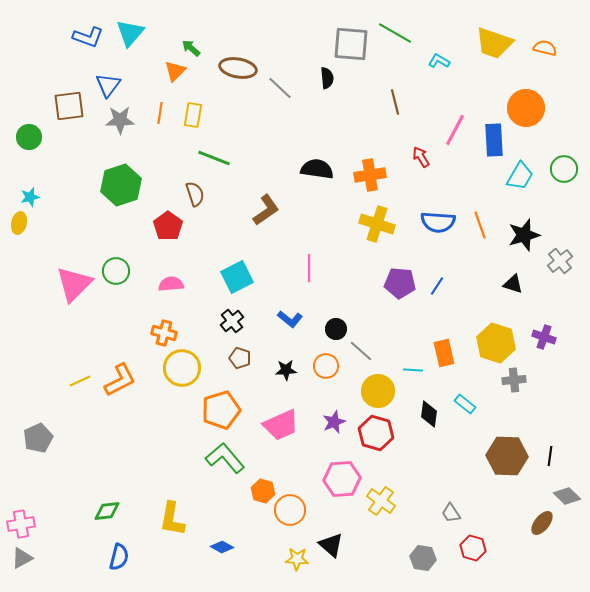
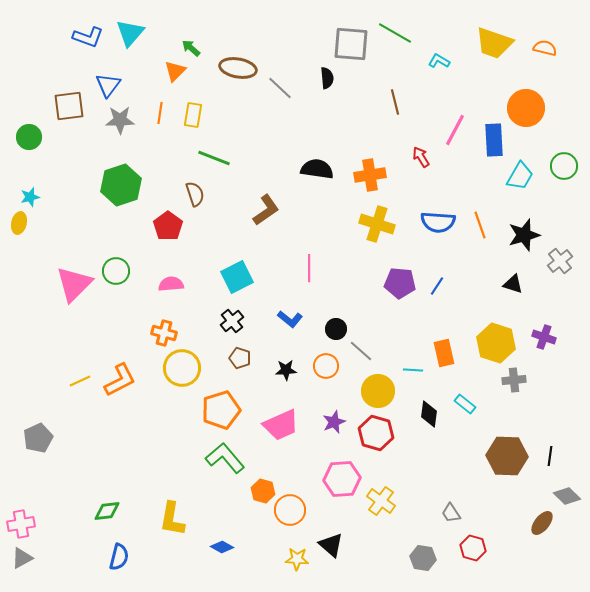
green circle at (564, 169): moved 3 px up
